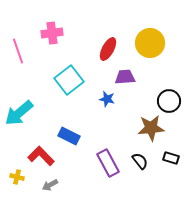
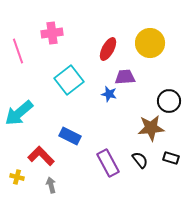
blue star: moved 2 px right, 5 px up
blue rectangle: moved 1 px right
black semicircle: moved 1 px up
gray arrow: moved 1 px right; rotated 105 degrees clockwise
